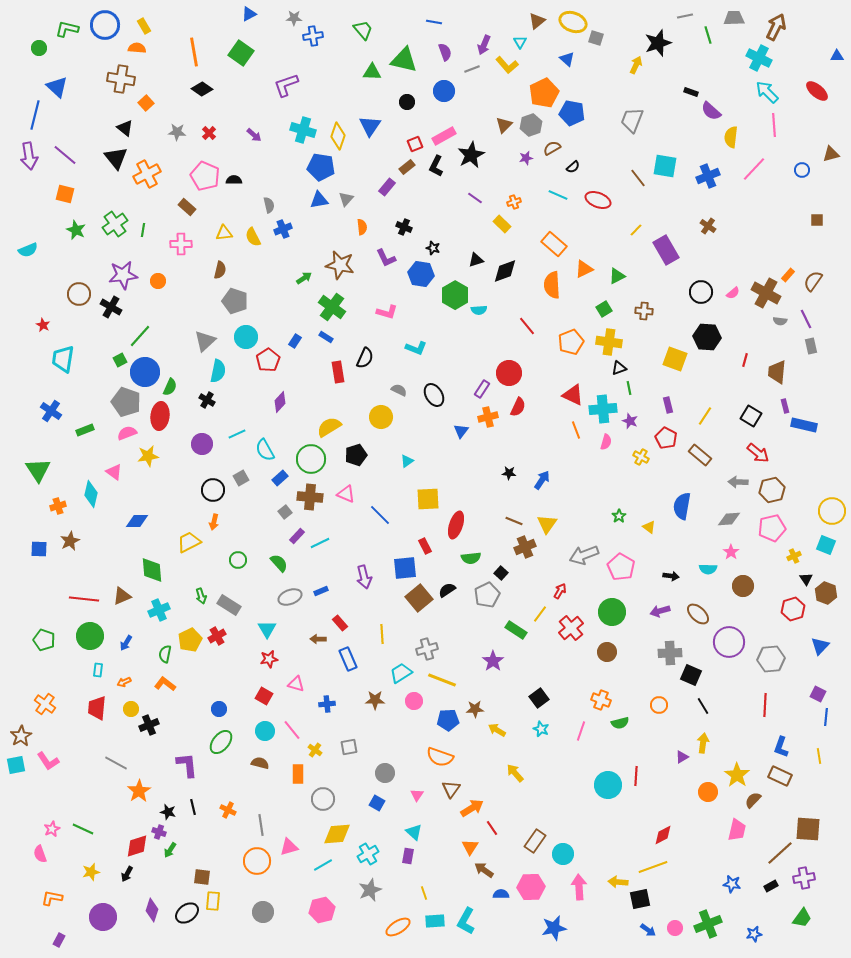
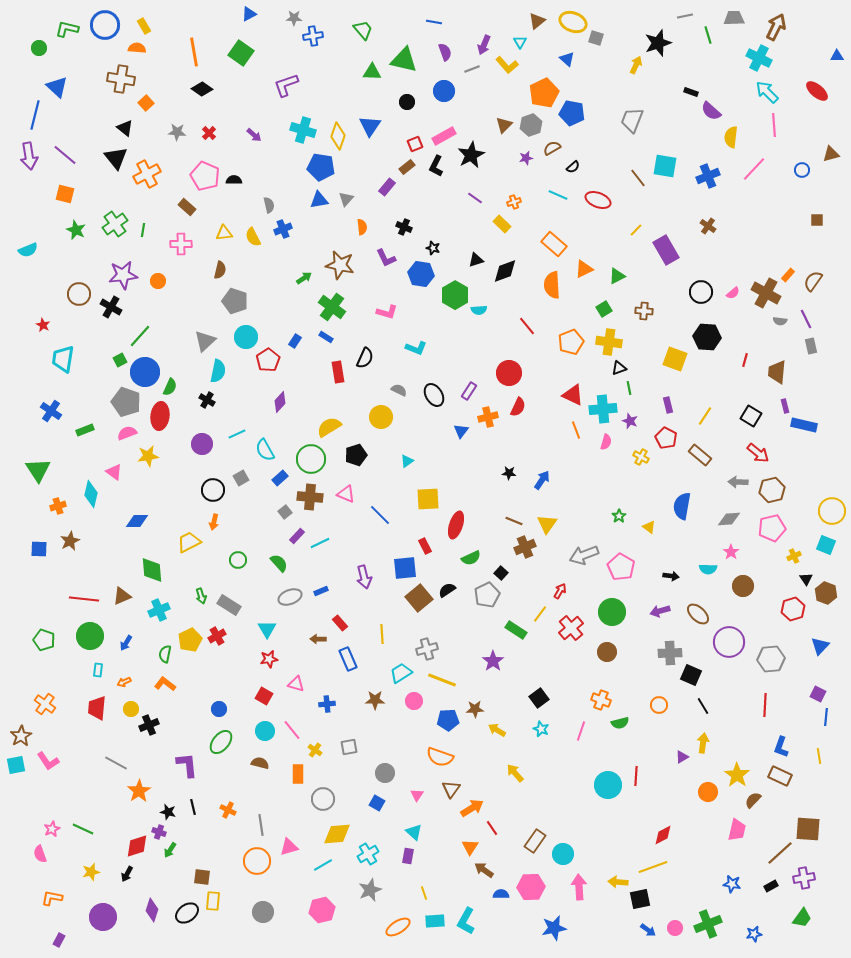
purple rectangle at (482, 389): moved 13 px left, 2 px down
green semicircle at (471, 558): rotated 18 degrees counterclockwise
